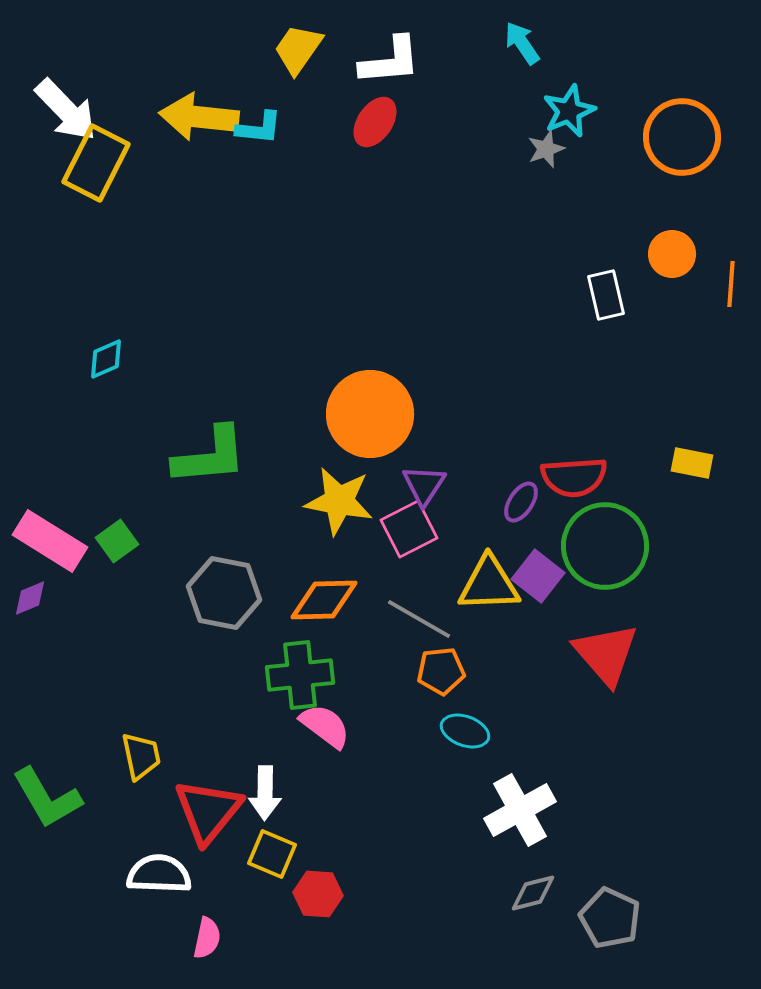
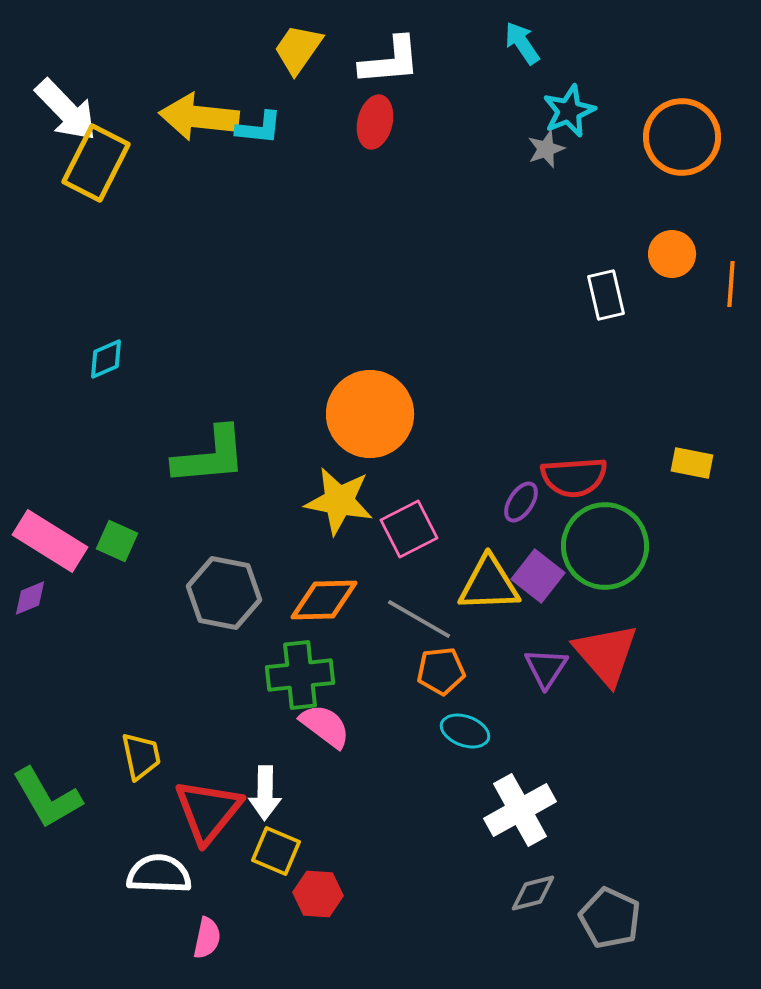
red ellipse at (375, 122): rotated 21 degrees counterclockwise
purple triangle at (424, 485): moved 122 px right, 183 px down
green square at (117, 541): rotated 30 degrees counterclockwise
yellow square at (272, 854): moved 4 px right, 3 px up
